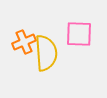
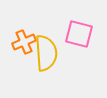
pink square: rotated 12 degrees clockwise
